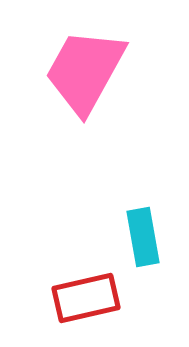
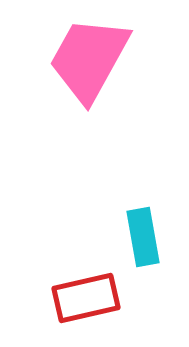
pink trapezoid: moved 4 px right, 12 px up
